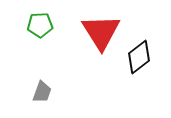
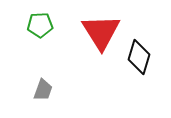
black diamond: rotated 36 degrees counterclockwise
gray trapezoid: moved 1 px right, 2 px up
